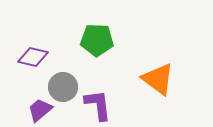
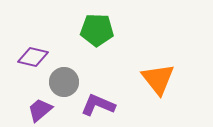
green pentagon: moved 10 px up
orange triangle: rotated 15 degrees clockwise
gray circle: moved 1 px right, 5 px up
purple L-shape: rotated 60 degrees counterclockwise
